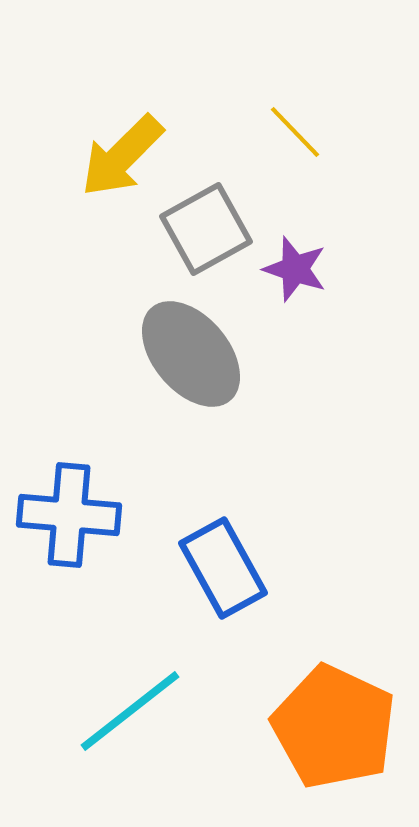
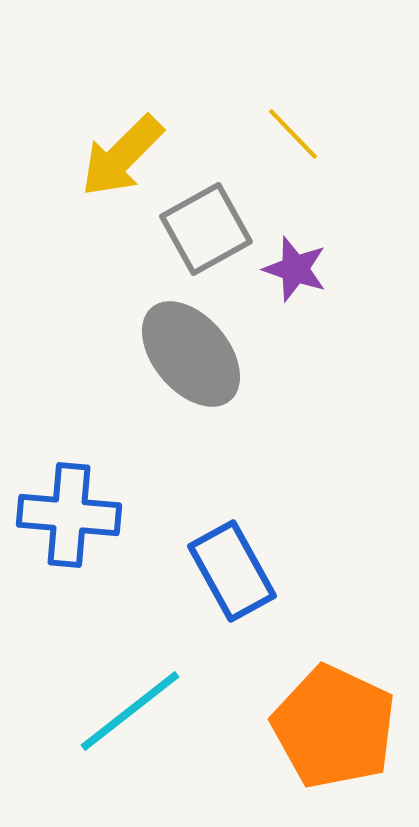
yellow line: moved 2 px left, 2 px down
blue rectangle: moved 9 px right, 3 px down
